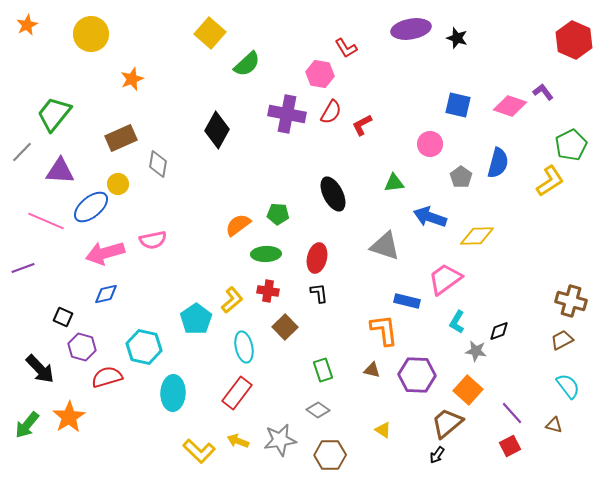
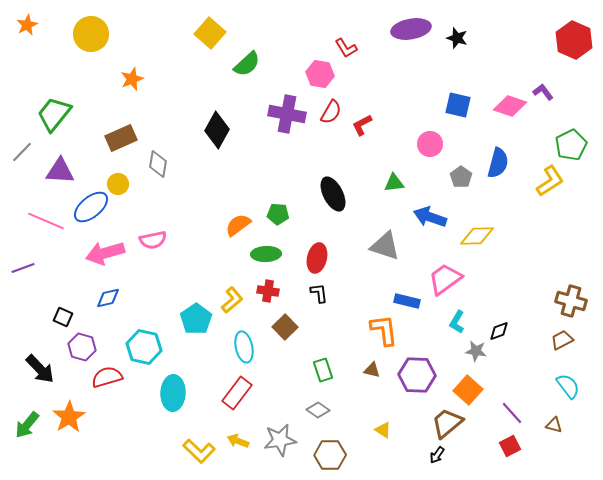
blue diamond at (106, 294): moved 2 px right, 4 px down
